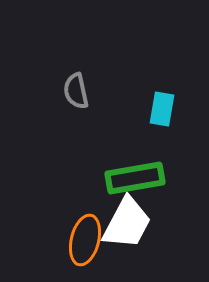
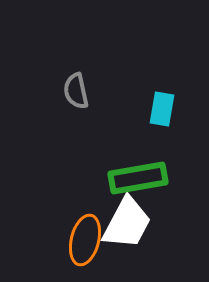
green rectangle: moved 3 px right
